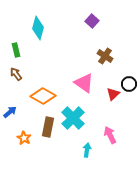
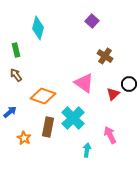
brown arrow: moved 1 px down
orange diamond: rotated 10 degrees counterclockwise
